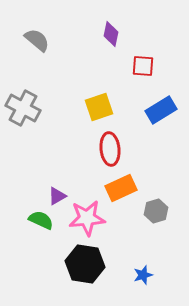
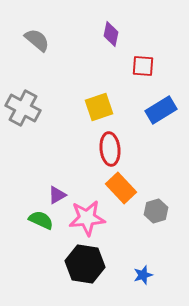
orange rectangle: rotated 72 degrees clockwise
purple triangle: moved 1 px up
